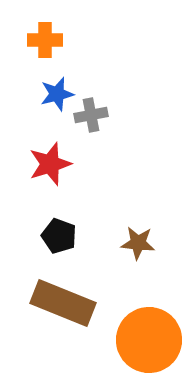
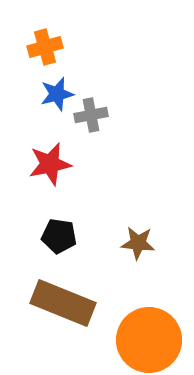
orange cross: moved 7 px down; rotated 16 degrees counterclockwise
red star: rotated 6 degrees clockwise
black pentagon: rotated 12 degrees counterclockwise
